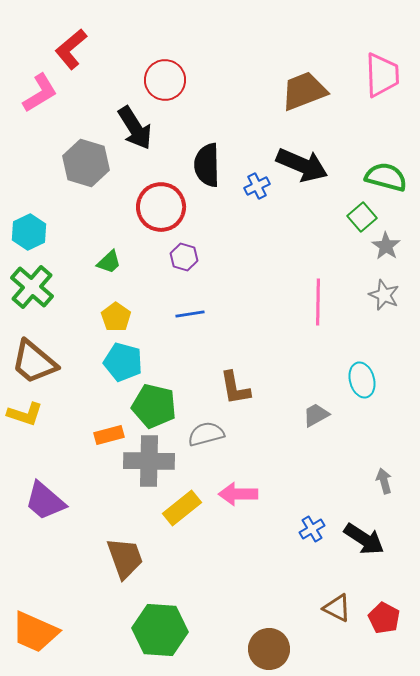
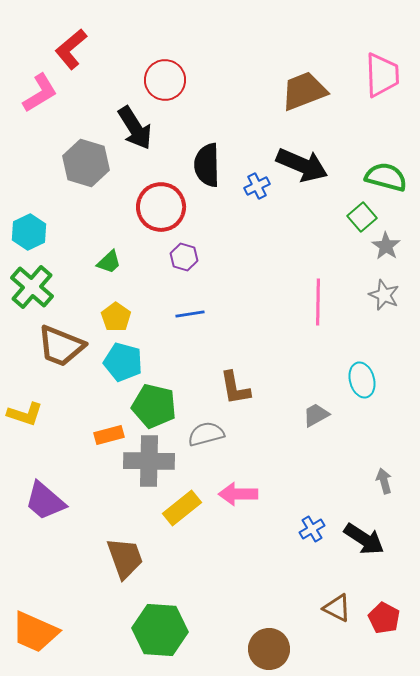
brown trapezoid at (34, 362): moved 27 px right, 16 px up; rotated 18 degrees counterclockwise
